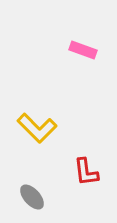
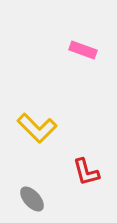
red L-shape: rotated 8 degrees counterclockwise
gray ellipse: moved 2 px down
